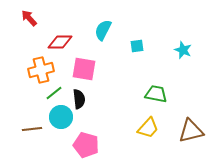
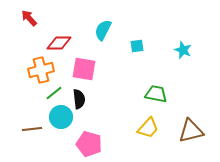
red diamond: moved 1 px left, 1 px down
pink pentagon: moved 3 px right, 1 px up
